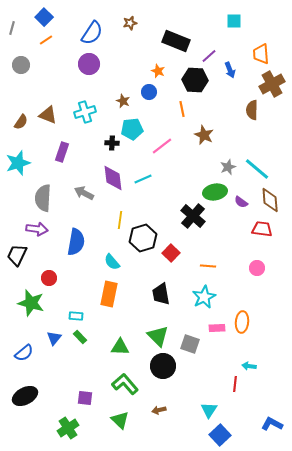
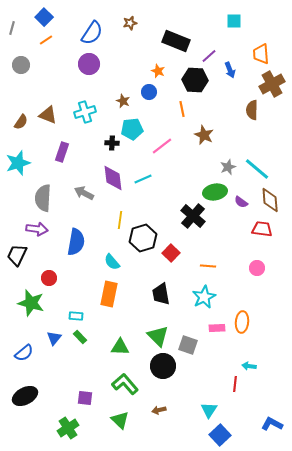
gray square at (190, 344): moved 2 px left, 1 px down
